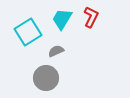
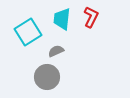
cyan trapezoid: rotated 25 degrees counterclockwise
gray circle: moved 1 px right, 1 px up
